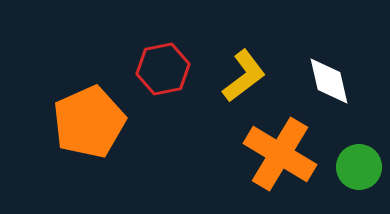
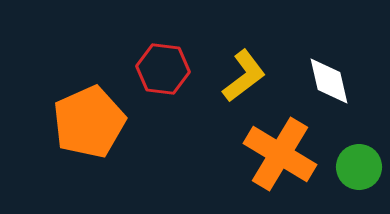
red hexagon: rotated 18 degrees clockwise
